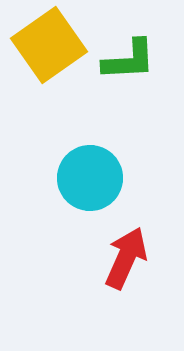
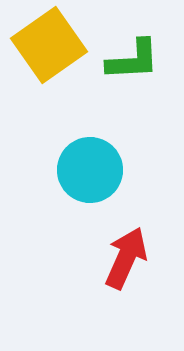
green L-shape: moved 4 px right
cyan circle: moved 8 px up
